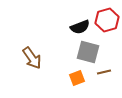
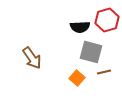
black semicircle: rotated 18 degrees clockwise
gray square: moved 3 px right
orange square: rotated 28 degrees counterclockwise
